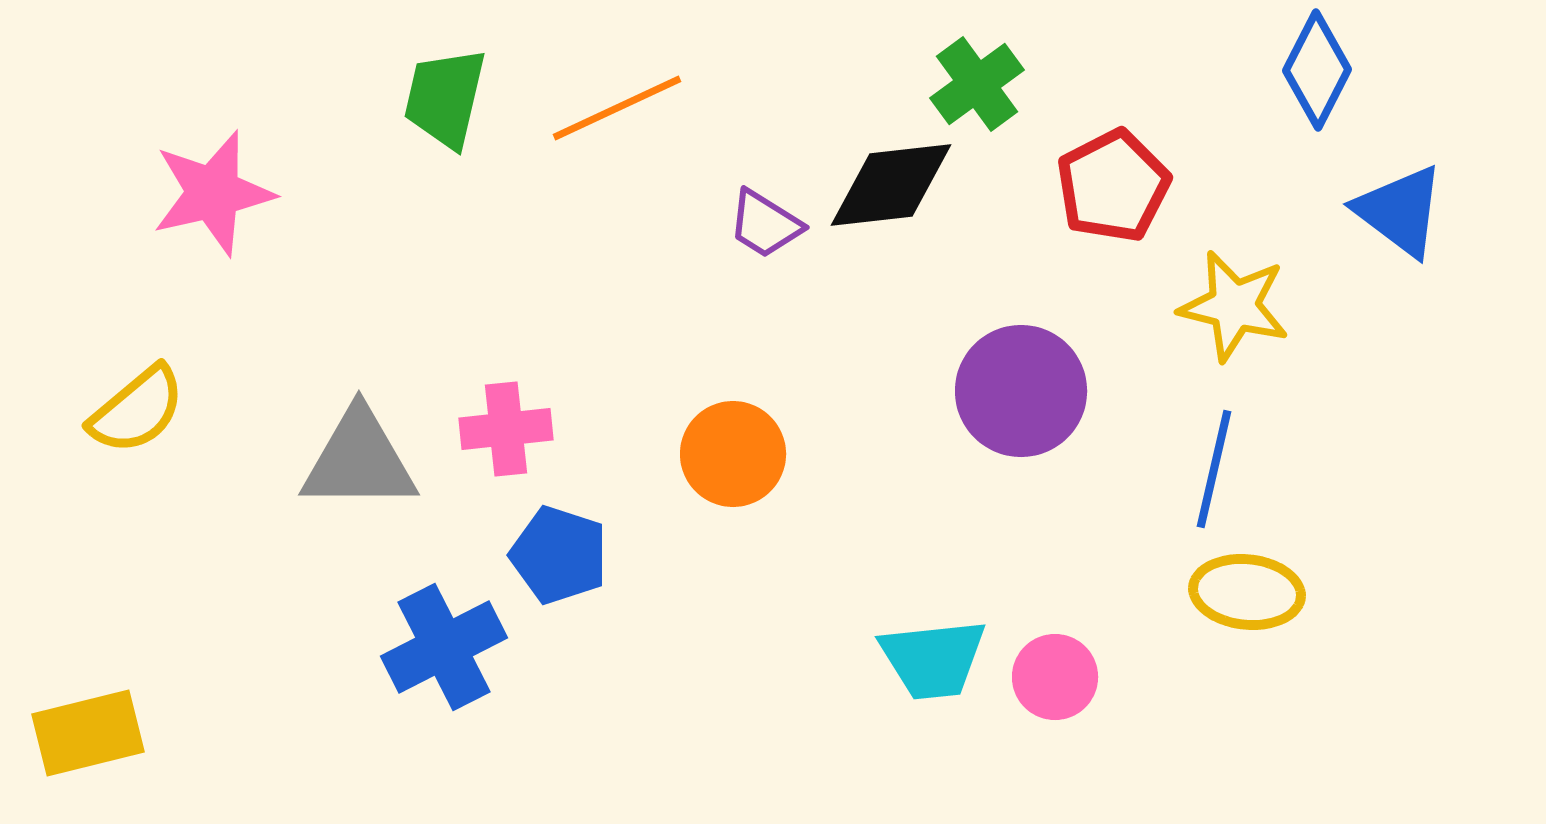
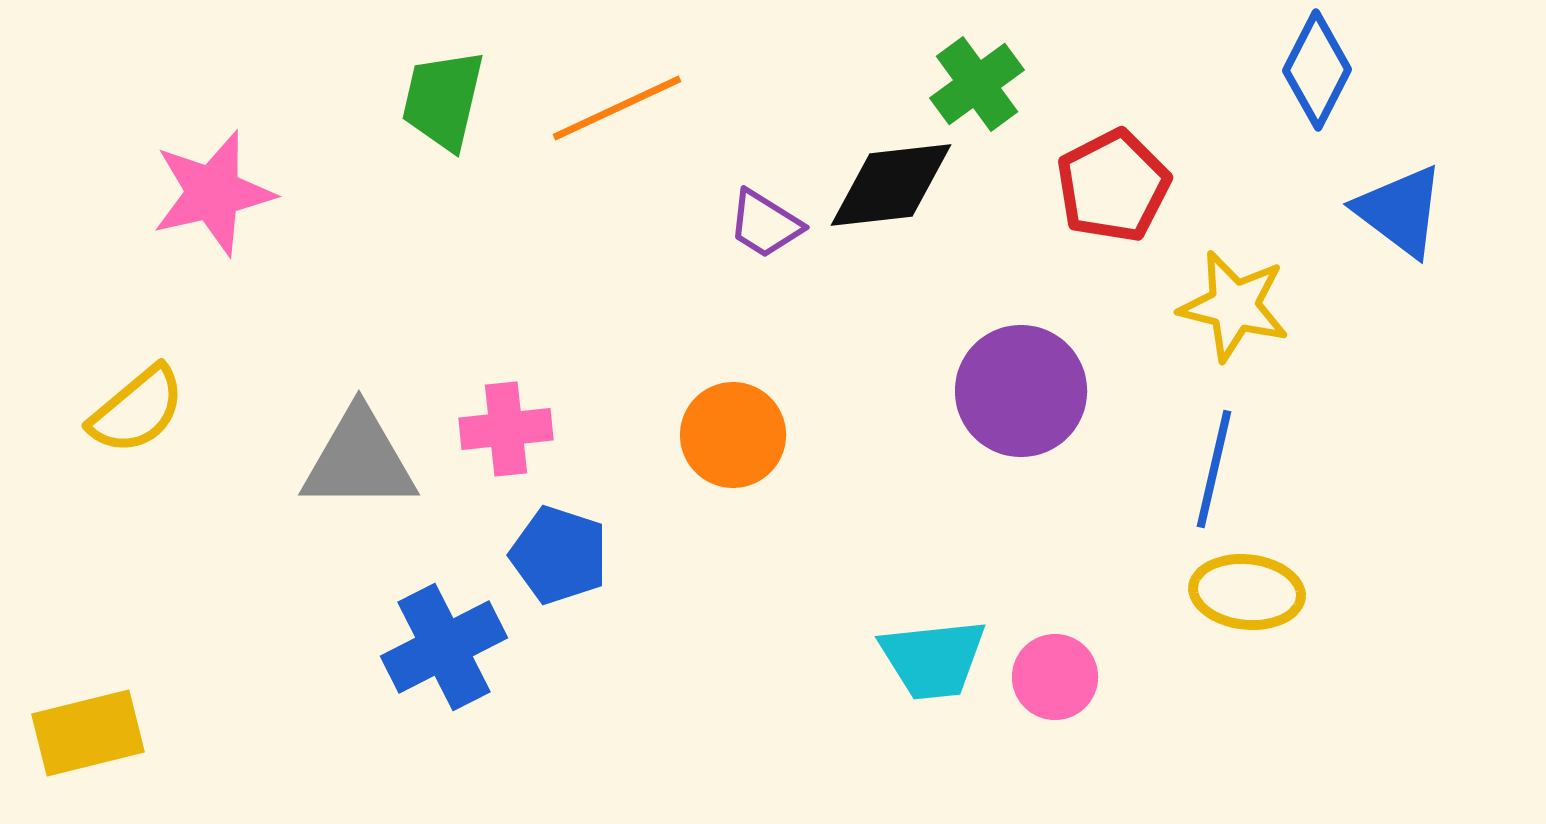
green trapezoid: moved 2 px left, 2 px down
orange circle: moved 19 px up
